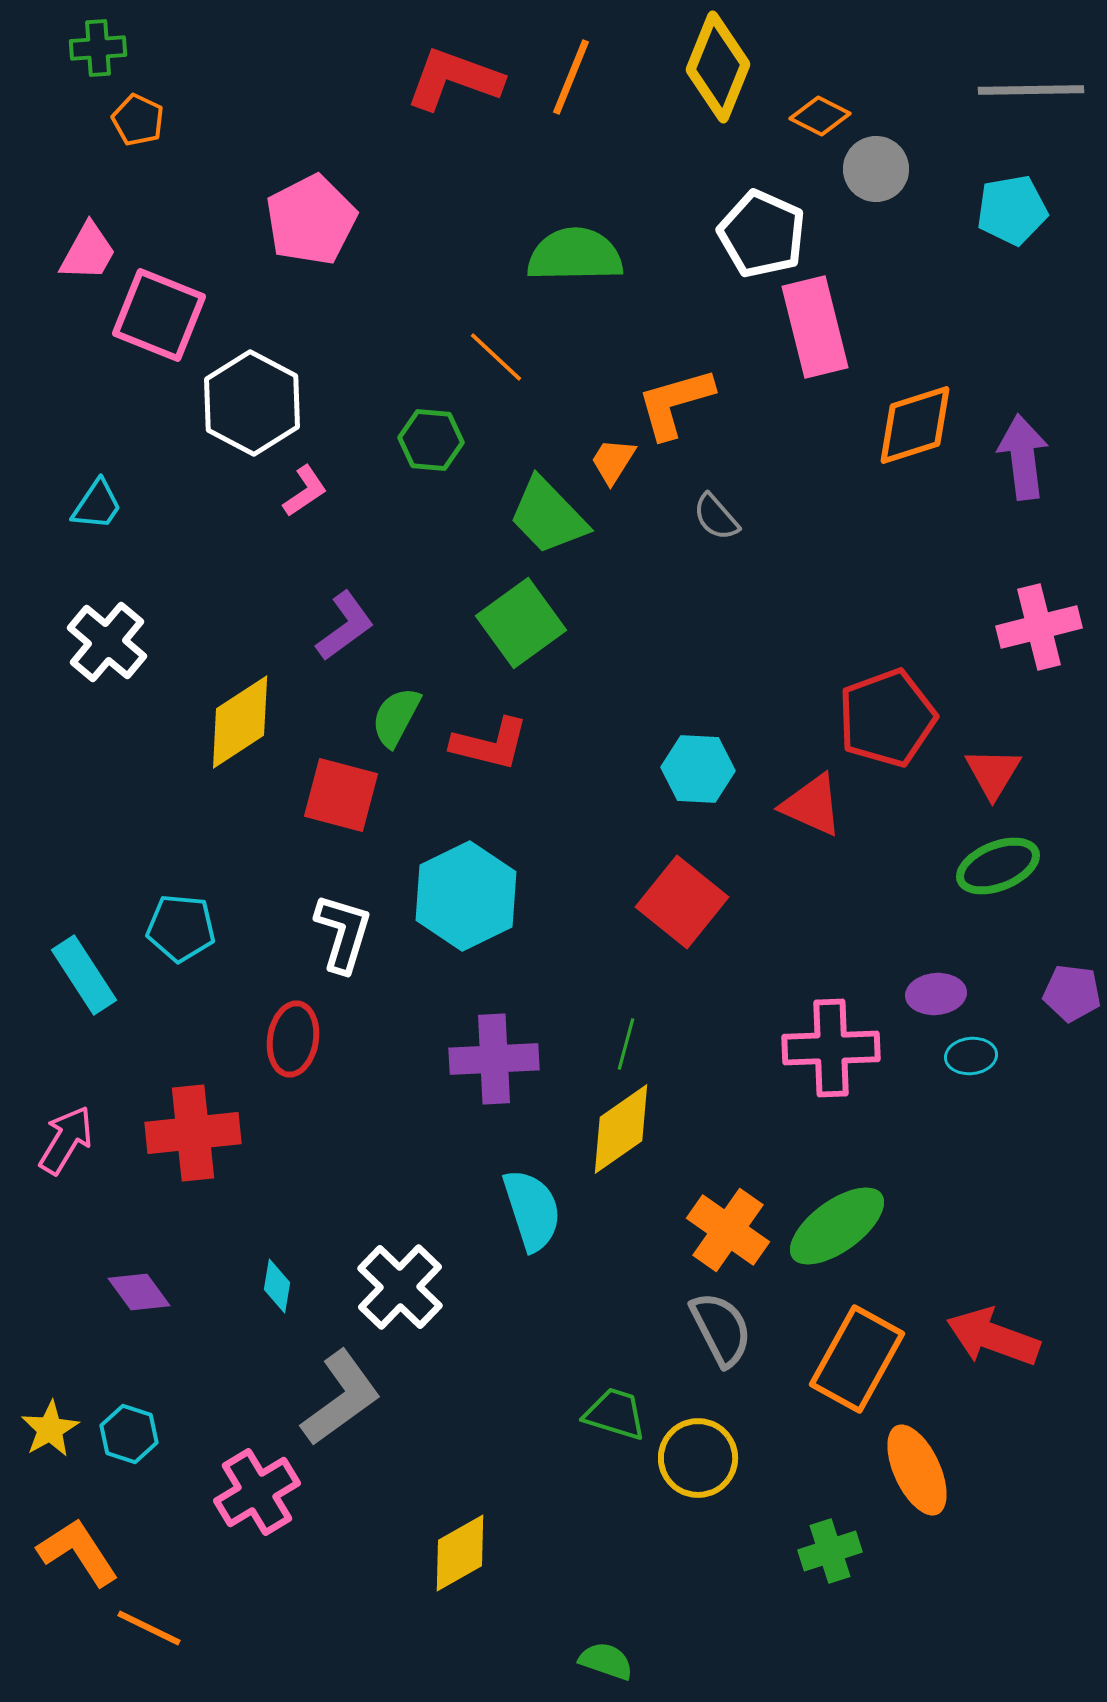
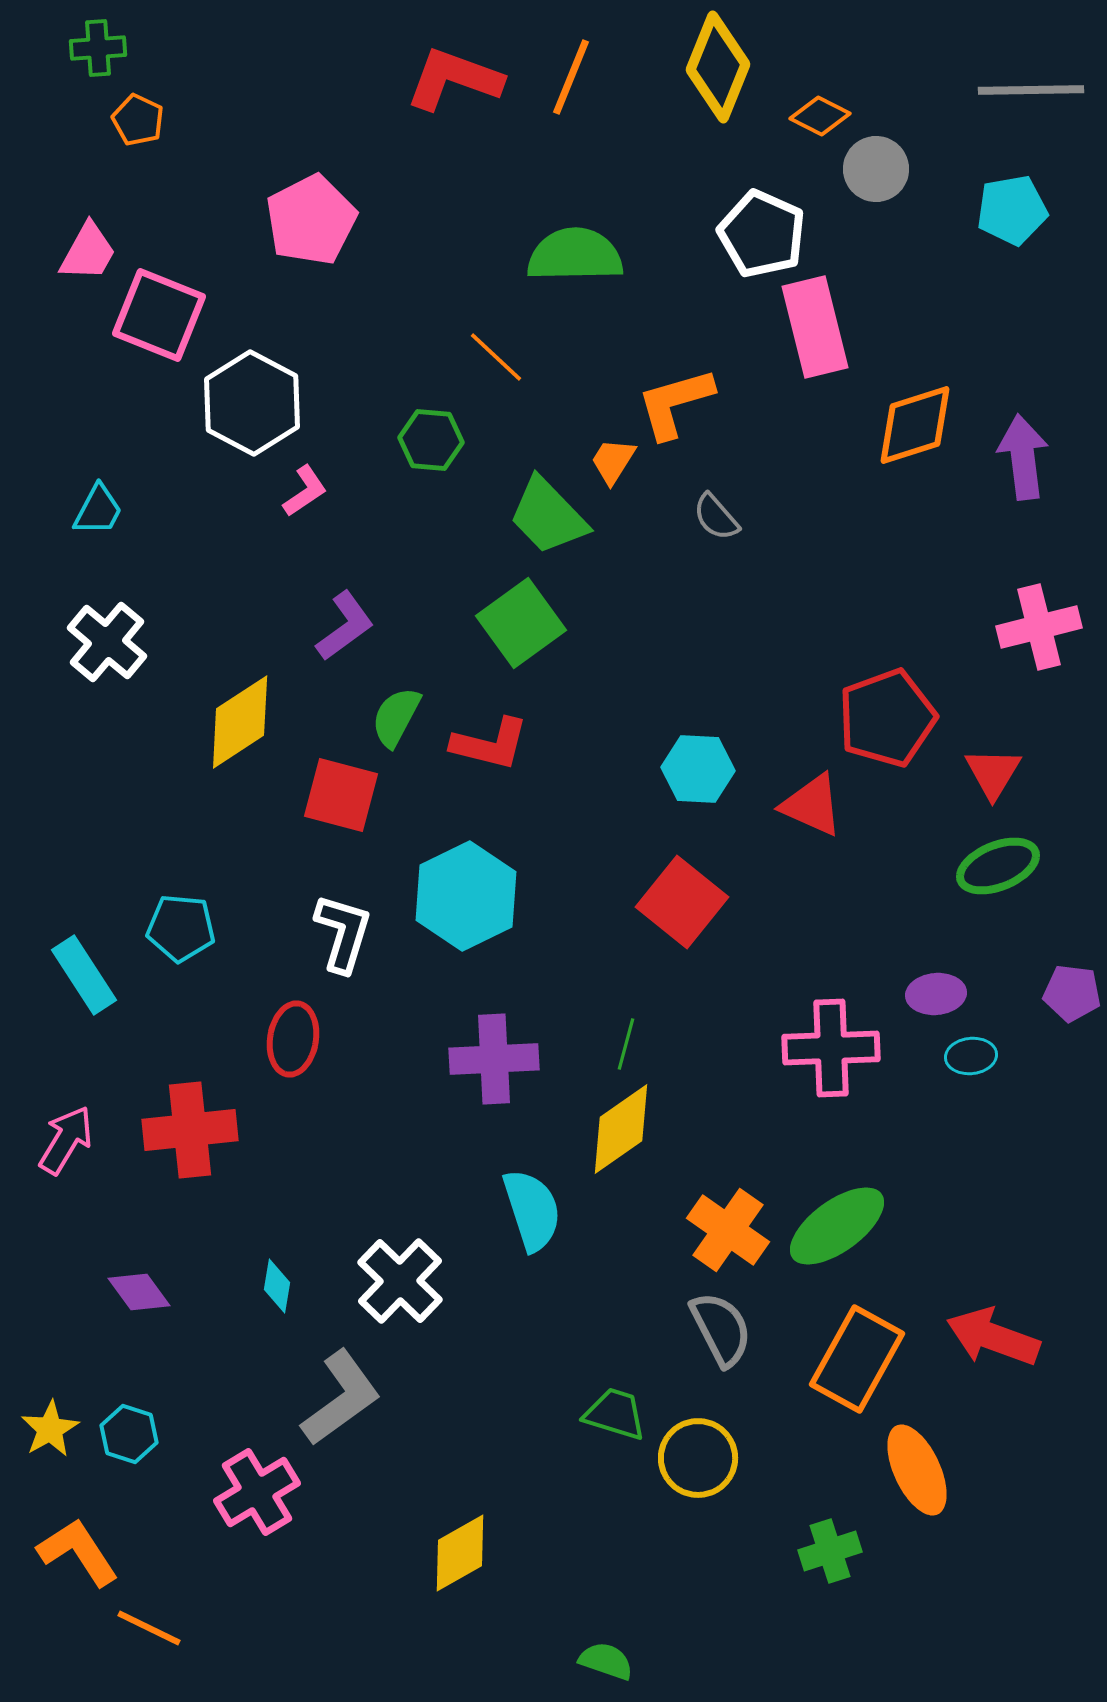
cyan trapezoid at (97, 505): moved 1 px right, 5 px down; rotated 6 degrees counterclockwise
red cross at (193, 1133): moved 3 px left, 3 px up
white cross at (400, 1287): moved 6 px up
